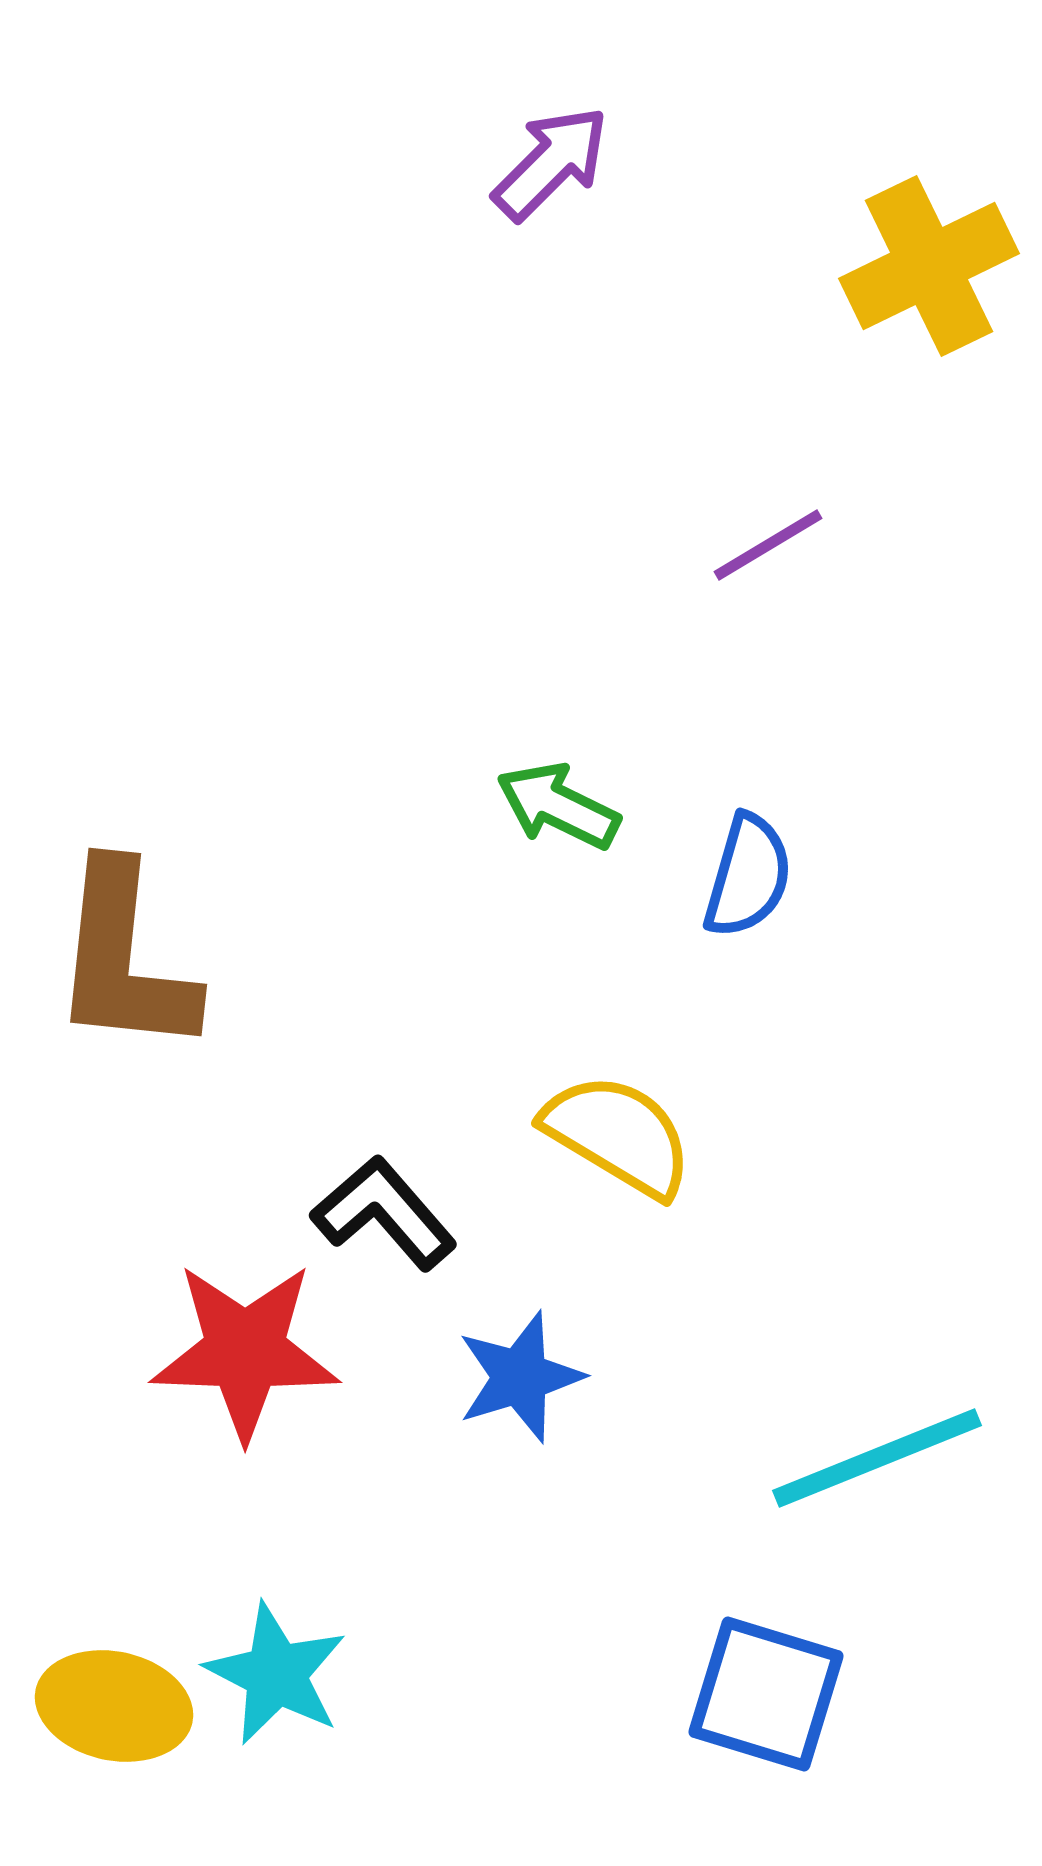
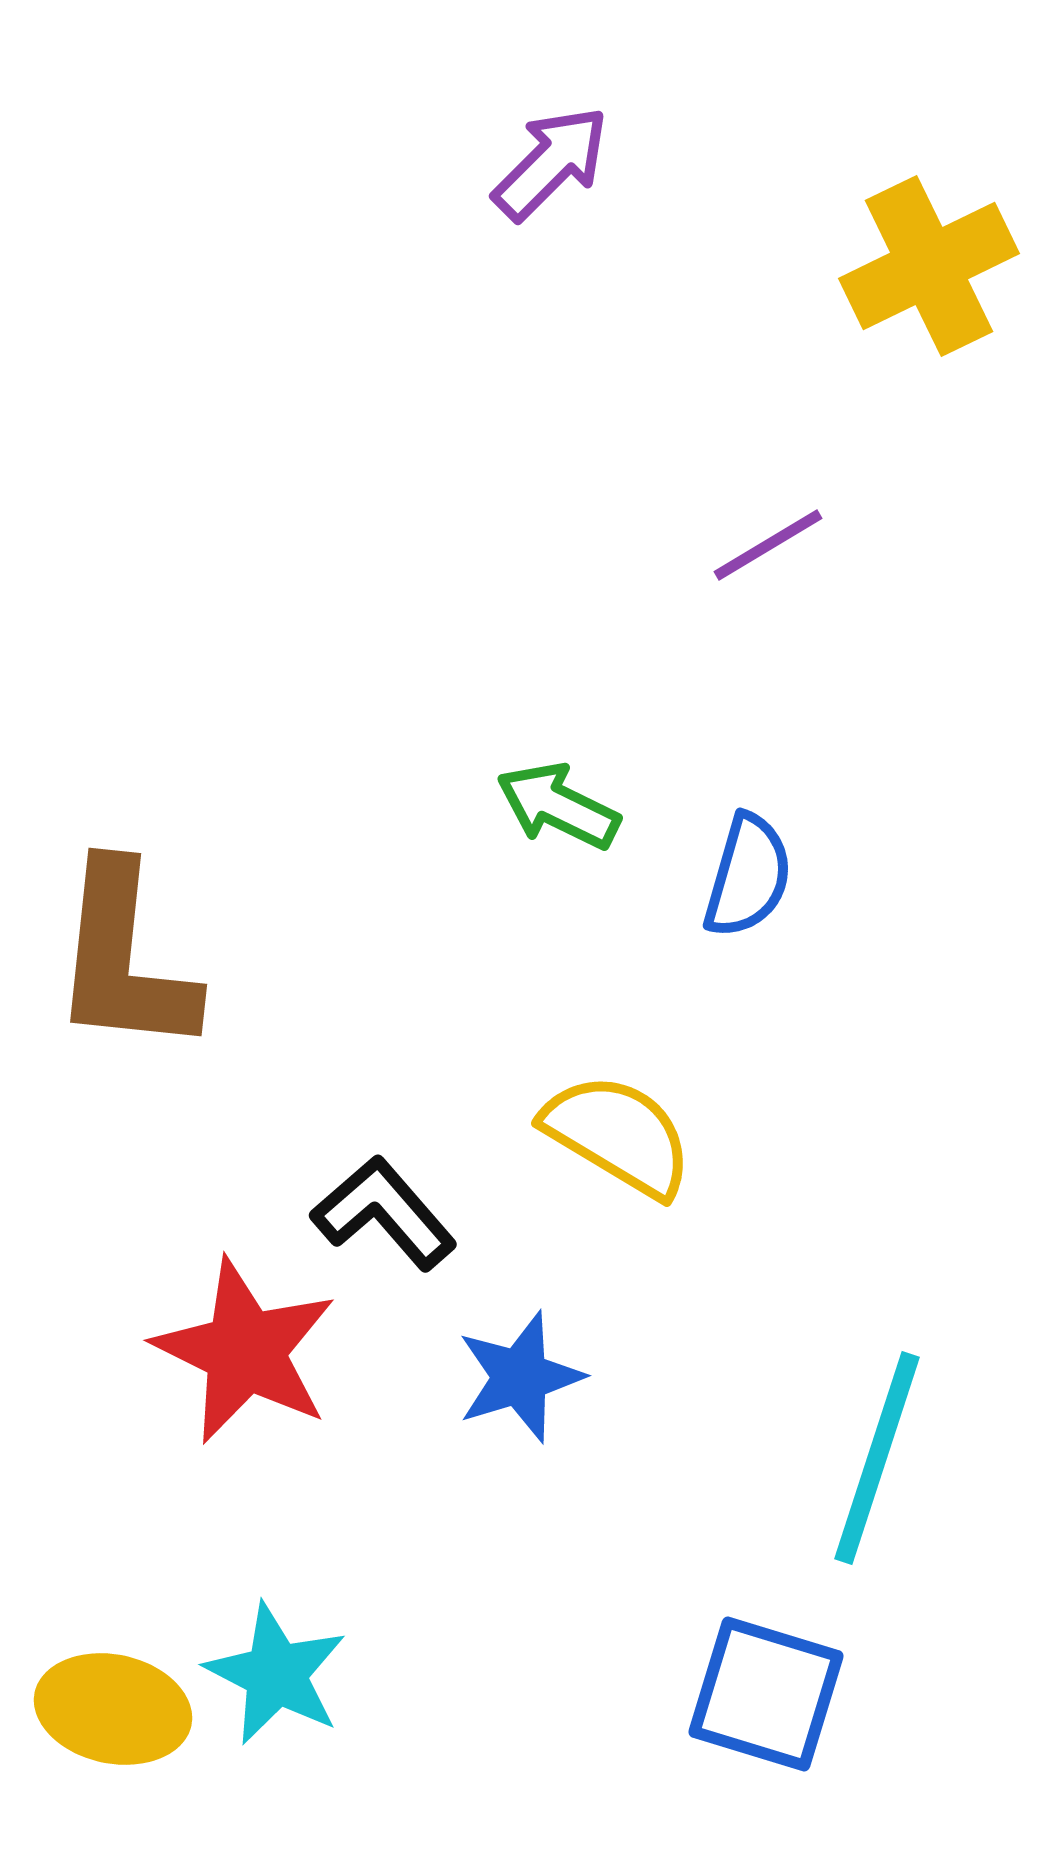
red star: rotated 24 degrees clockwise
cyan line: rotated 50 degrees counterclockwise
yellow ellipse: moved 1 px left, 3 px down
